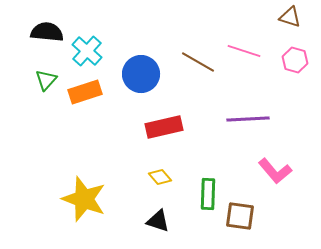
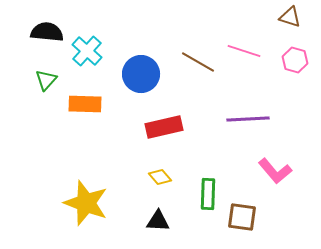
orange rectangle: moved 12 px down; rotated 20 degrees clockwise
yellow star: moved 2 px right, 4 px down
brown square: moved 2 px right, 1 px down
black triangle: rotated 15 degrees counterclockwise
